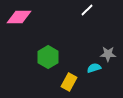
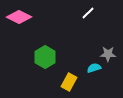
white line: moved 1 px right, 3 px down
pink diamond: rotated 25 degrees clockwise
green hexagon: moved 3 px left
